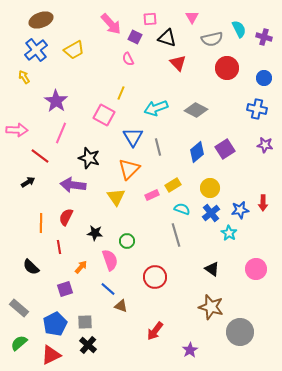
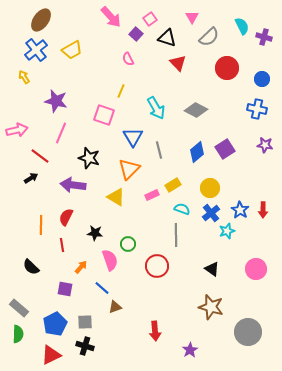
pink square at (150, 19): rotated 32 degrees counterclockwise
brown ellipse at (41, 20): rotated 35 degrees counterclockwise
pink arrow at (111, 24): moved 7 px up
cyan semicircle at (239, 29): moved 3 px right, 3 px up
purple square at (135, 37): moved 1 px right, 3 px up; rotated 16 degrees clockwise
gray semicircle at (212, 39): moved 3 px left, 2 px up; rotated 30 degrees counterclockwise
yellow trapezoid at (74, 50): moved 2 px left
blue circle at (264, 78): moved 2 px left, 1 px down
yellow line at (121, 93): moved 2 px up
purple star at (56, 101): rotated 20 degrees counterclockwise
cyan arrow at (156, 108): rotated 100 degrees counterclockwise
pink square at (104, 115): rotated 10 degrees counterclockwise
pink arrow at (17, 130): rotated 15 degrees counterclockwise
gray line at (158, 147): moved 1 px right, 3 px down
black arrow at (28, 182): moved 3 px right, 4 px up
yellow triangle at (116, 197): rotated 24 degrees counterclockwise
red arrow at (263, 203): moved 7 px down
blue star at (240, 210): rotated 30 degrees counterclockwise
orange line at (41, 223): moved 2 px down
cyan star at (229, 233): moved 2 px left, 2 px up; rotated 21 degrees clockwise
gray line at (176, 235): rotated 15 degrees clockwise
green circle at (127, 241): moved 1 px right, 3 px down
red line at (59, 247): moved 3 px right, 2 px up
red circle at (155, 277): moved 2 px right, 11 px up
purple square at (65, 289): rotated 28 degrees clockwise
blue line at (108, 289): moved 6 px left, 1 px up
brown triangle at (121, 306): moved 6 px left, 1 px down; rotated 40 degrees counterclockwise
red arrow at (155, 331): rotated 42 degrees counterclockwise
gray circle at (240, 332): moved 8 px right
green semicircle at (19, 343): moved 1 px left, 9 px up; rotated 132 degrees clockwise
black cross at (88, 345): moved 3 px left, 1 px down; rotated 24 degrees counterclockwise
